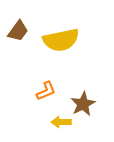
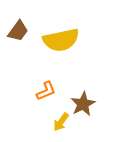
yellow arrow: rotated 54 degrees counterclockwise
